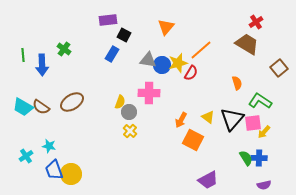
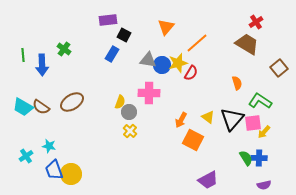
orange line: moved 4 px left, 7 px up
